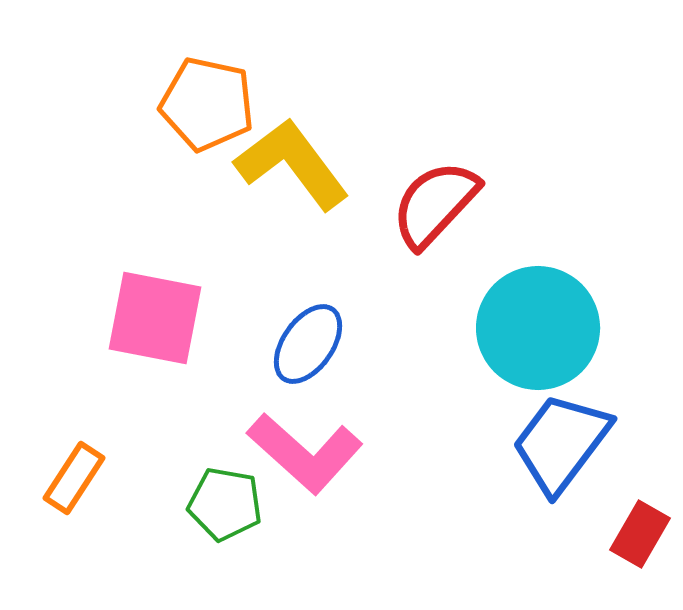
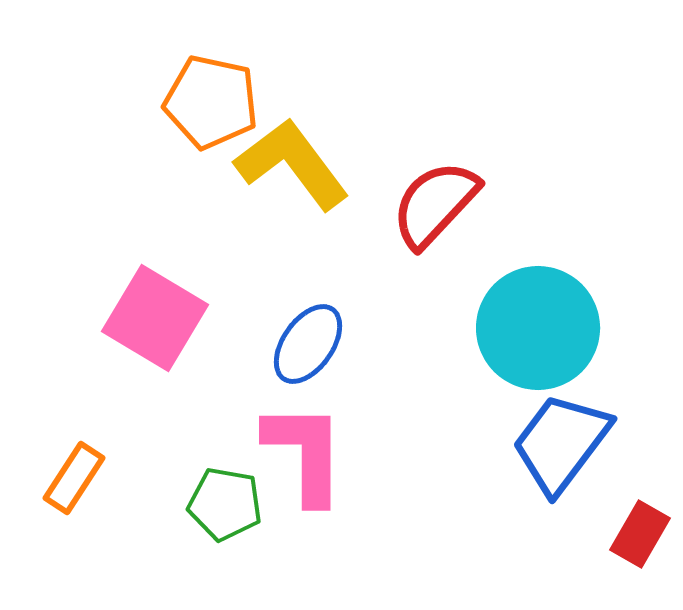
orange pentagon: moved 4 px right, 2 px up
pink square: rotated 20 degrees clockwise
pink L-shape: rotated 132 degrees counterclockwise
